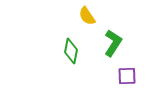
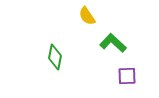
green L-shape: rotated 80 degrees counterclockwise
green diamond: moved 16 px left, 6 px down
